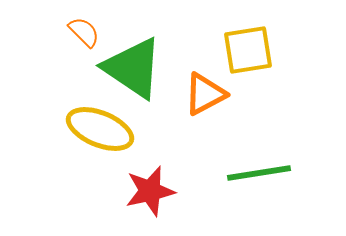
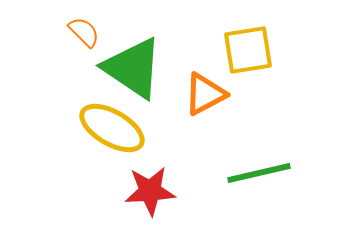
yellow ellipse: moved 12 px right, 1 px up; rotated 8 degrees clockwise
green line: rotated 4 degrees counterclockwise
red star: rotated 9 degrees clockwise
